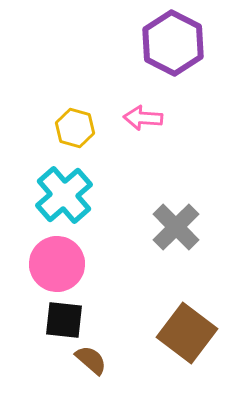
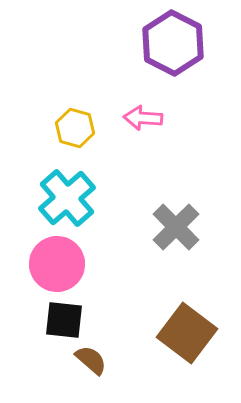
cyan cross: moved 3 px right, 3 px down
